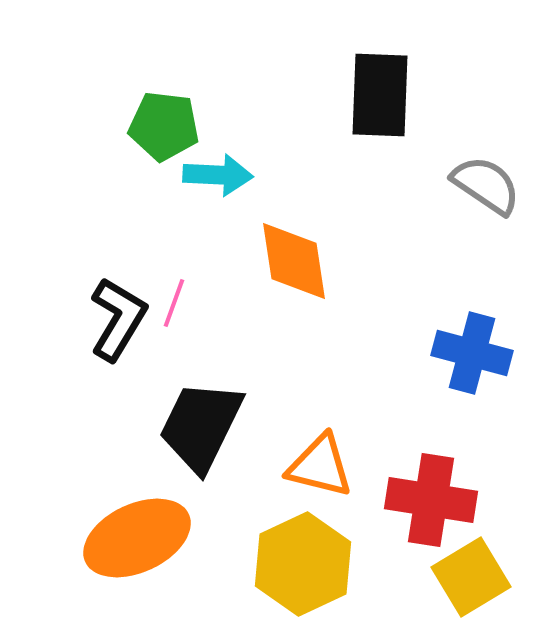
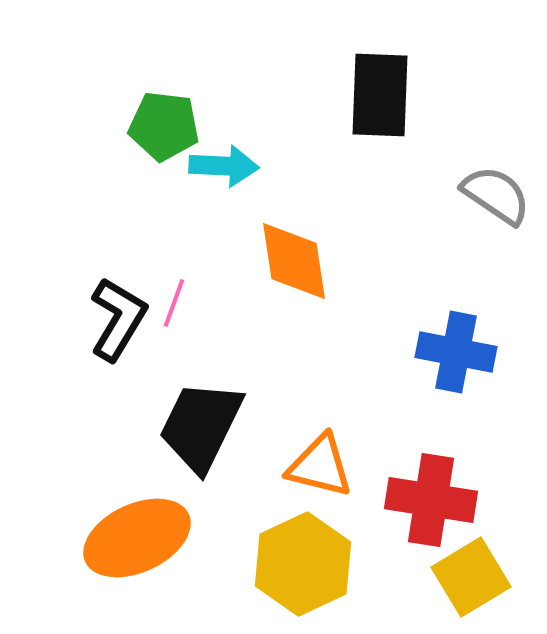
cyan arrow: moved 6 px right, 9 px up
gray semicircle: moved 10 px right, 10 px down
blue cross: moved 16 px left, 1 px up; rotated 4 degrees counterclockwise
